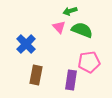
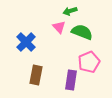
green semicircle: moved 2 px down
blue cross: moved 2 px up
pink pentagon: rotated 15 degrees counterclockwise
